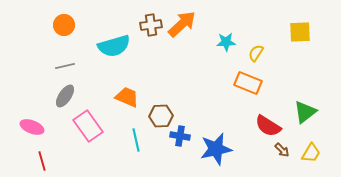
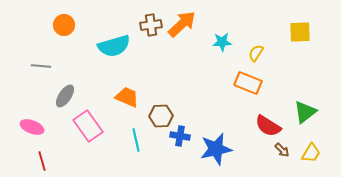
cyan star: moved 4 px left
gray line: moved 24 px left; rotated 18 degrees clockwise
